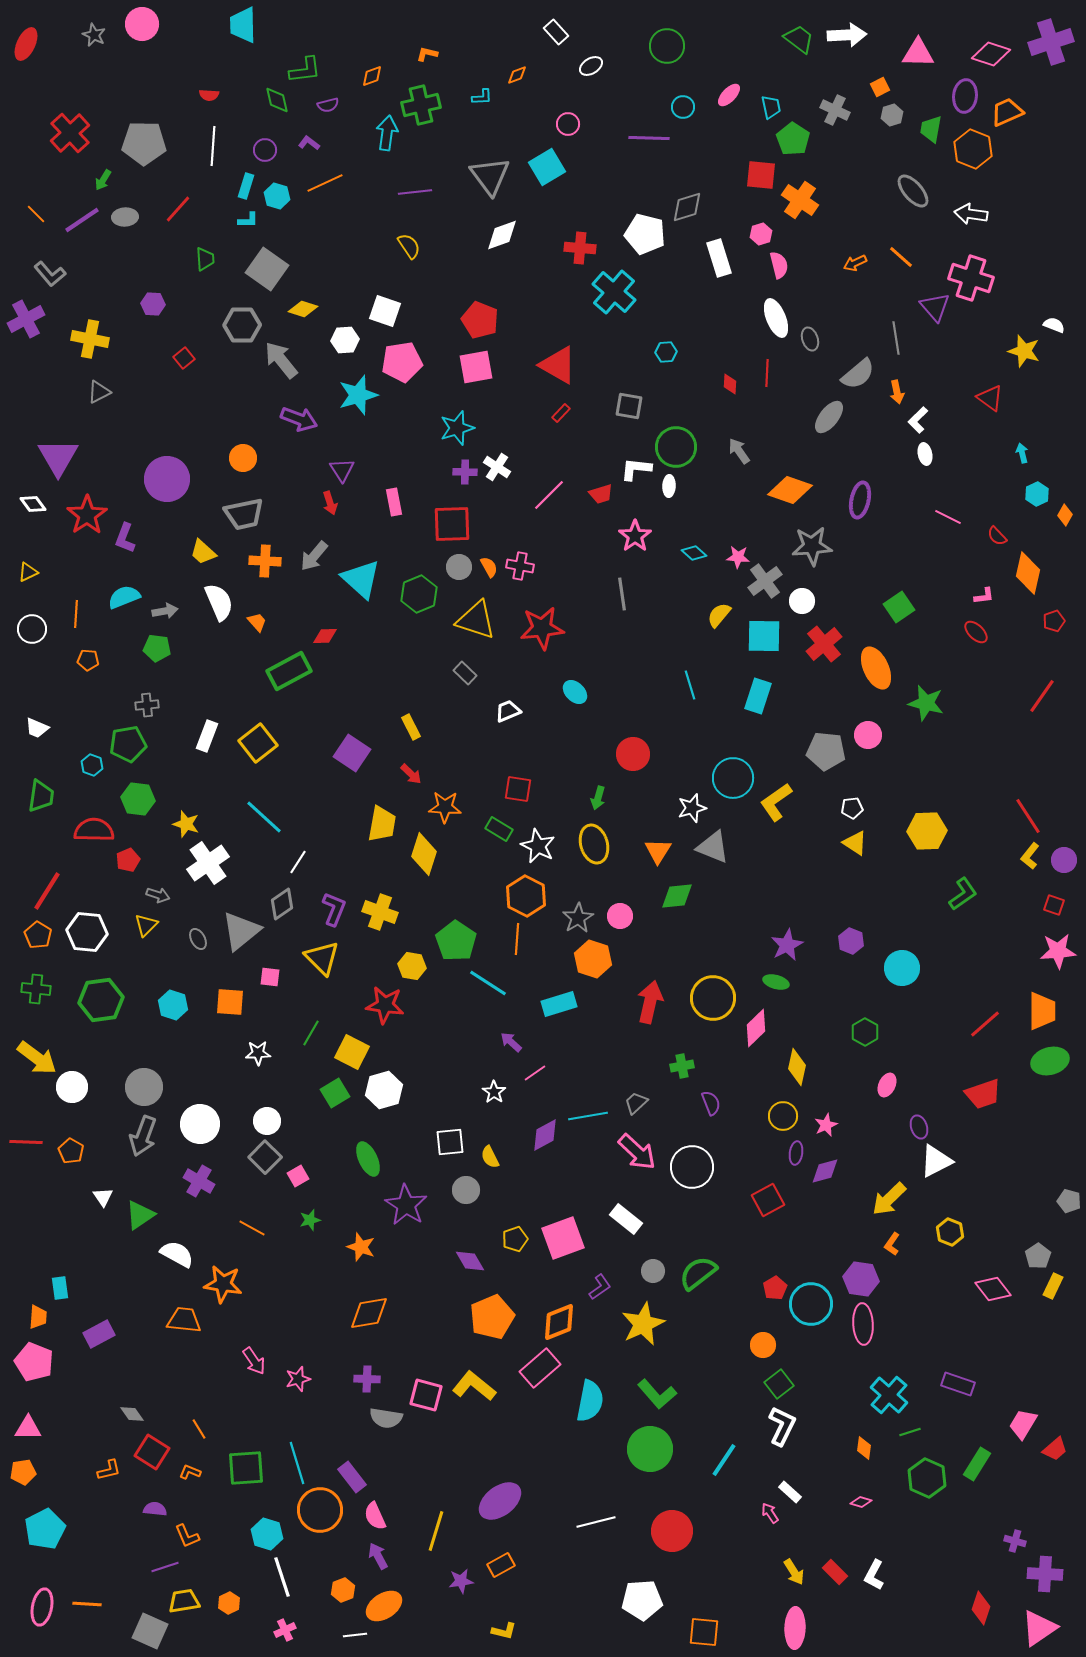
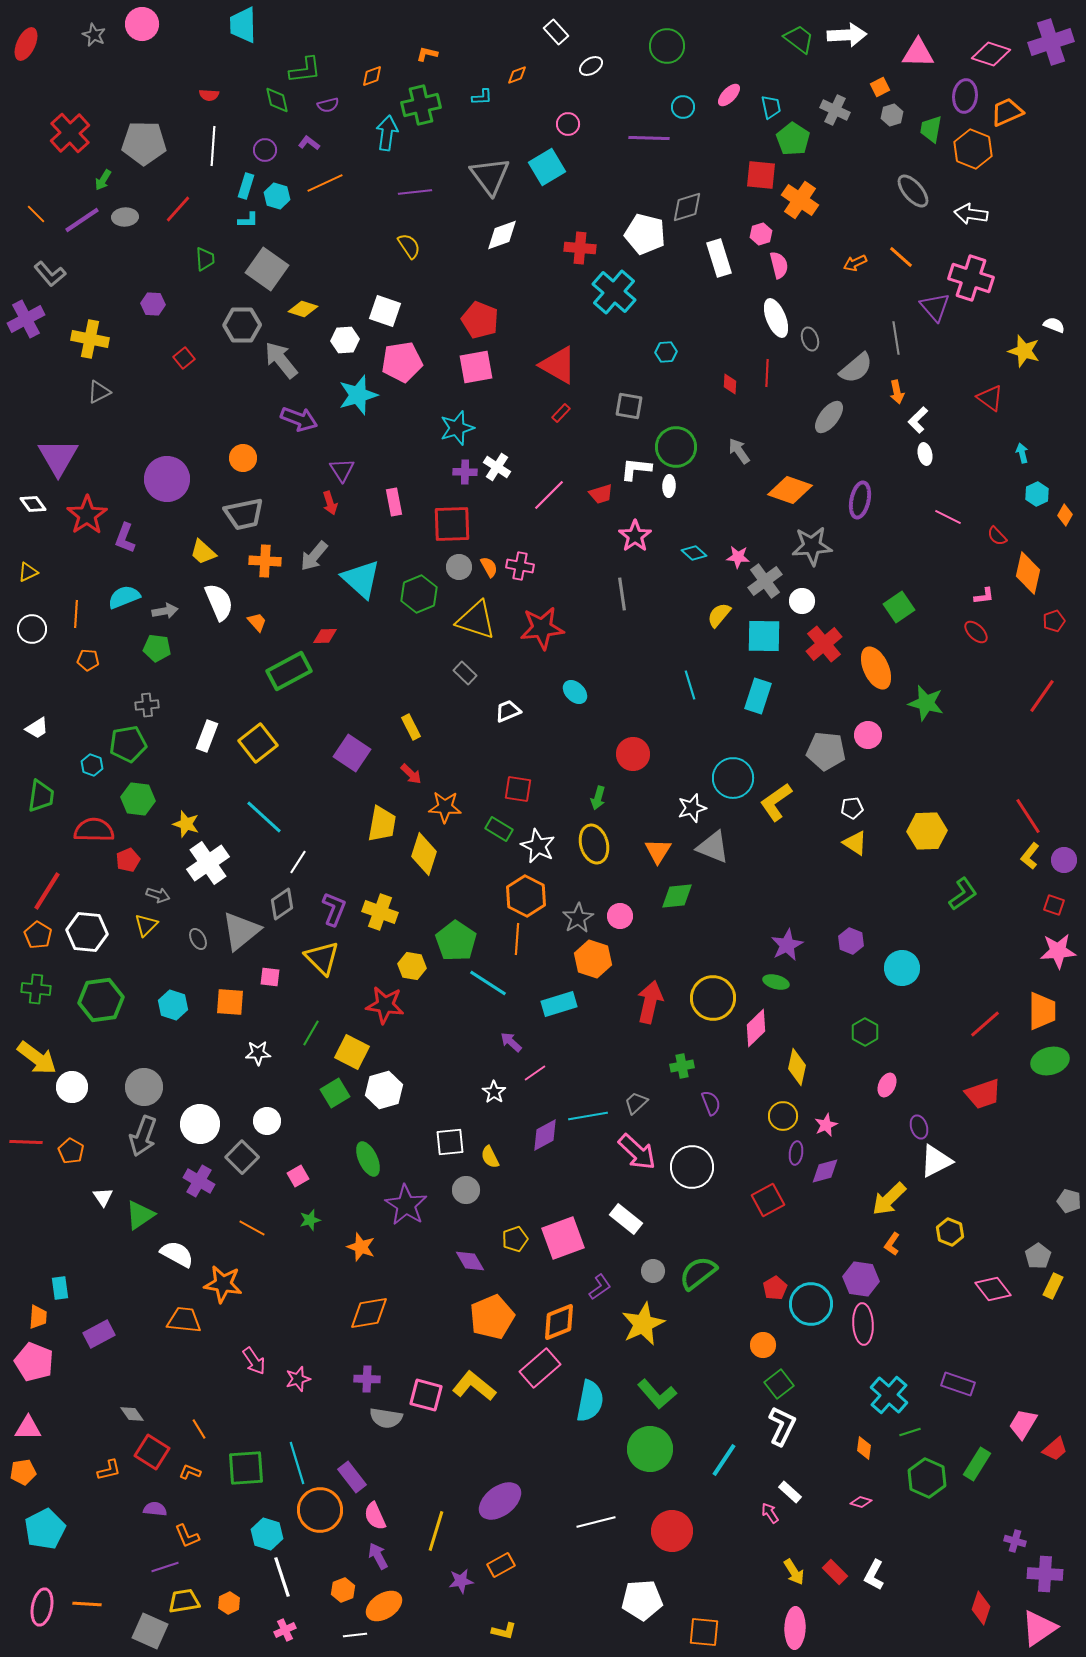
gray semicircle at (858, 374): moved 2 px left, 6 px up
white trapezoid at (37, 728): rotated 55 degrees counterclockwise
gray square at (265, 1157): moved 23 px left
